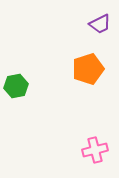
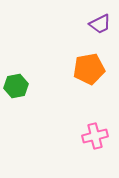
orange pentagon: moved 1 px right; rotated 8 degrees clockwise
pink cross: moved 14 px up
